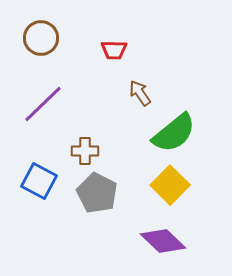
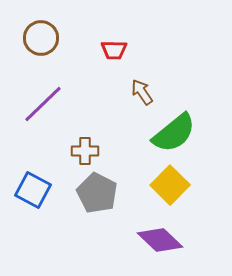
brown arrow: moved 2 px right, 1 px up
blue square: moved 6 px left, 9 px down
purple diamond: moved 3 px left, 1 px up
